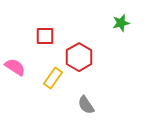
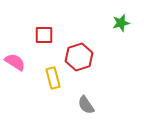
red square: moved 1 px left, 1 px up
red hexagon: rotated 12 degrees clockwise
pink semicircle: moved 5 px up
yellow rectangle: rotated 50 degrees counterclockwise
